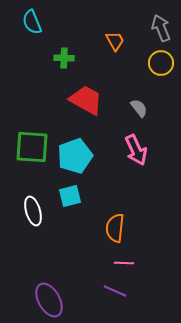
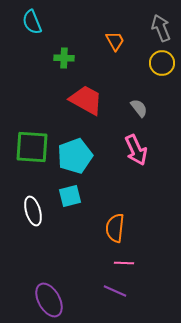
yellow circle: moved 1 px right
